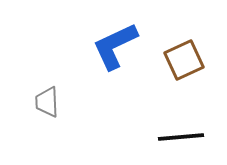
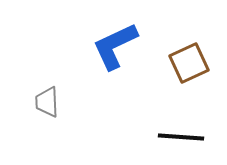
brown square: moved 5 px right, 3 px down
black line: rotated 9 degrees clockwise
